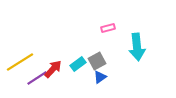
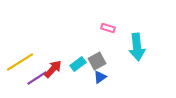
pink rectangle: rotated 32 degrees clockwise
